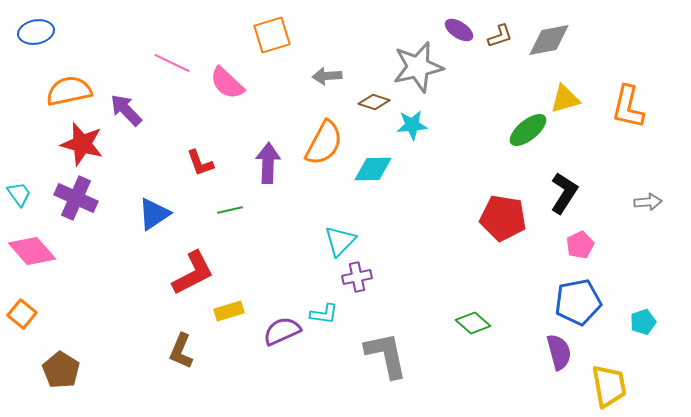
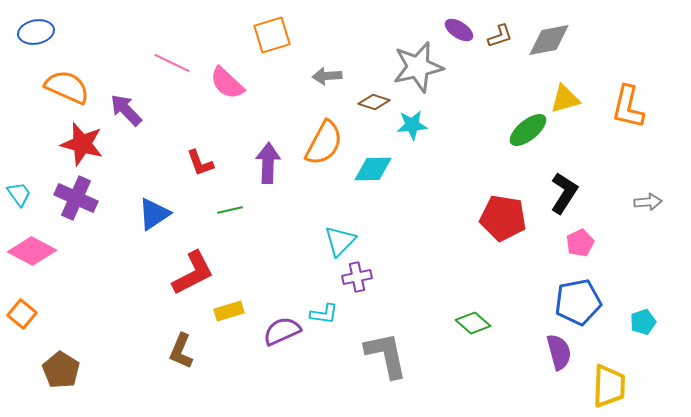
orange semicircle at (69, 91): moved 2 px left, 4 px up; rotated 36 degrees clockwise
pink pentagon at (580, 245): moved 2 px up
pink diamond at (32, 251): rotated 21 degrees counterclockwise
yellow trapezoid at (609, 386): rotated 12 degrees clockwise
